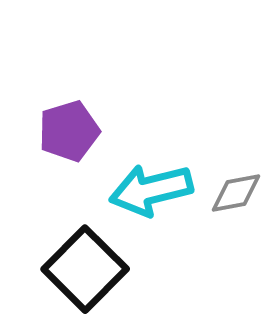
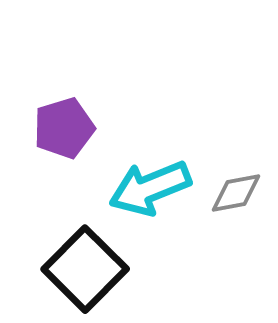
purple pentagon: moved 5 px left, 3 px up
cyan arrow: moved 1 px left, 2 px up; rotated 8 degrees counterclockwise
